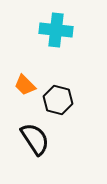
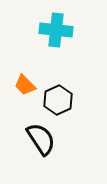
black hexagon: rotated 20 degrees clockwise
black semicircle: moved 6 px right
